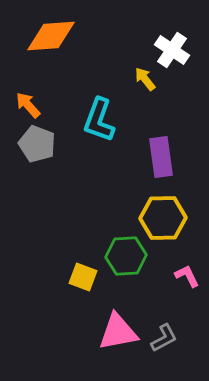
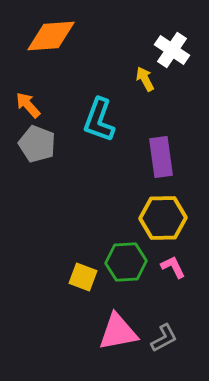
yellow arrow: rotated 10 degrees clockwise
green hexagon: moved 6 px down
pink L-shape: moved 14 px left, 9 px up
